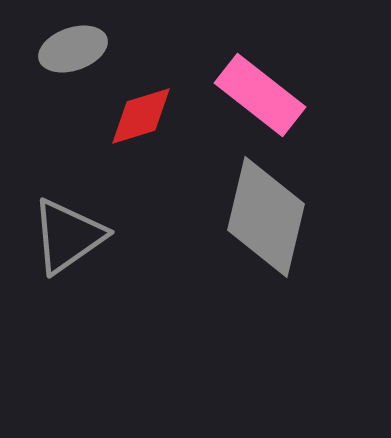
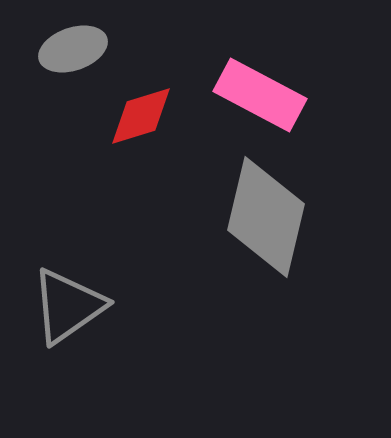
pink rectangle: rotated 10 degrees counterclockwise
gray triangle: moved 70 px down
